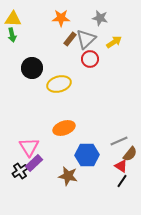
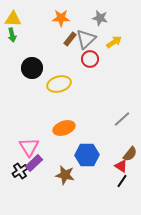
gray line: moved 3 px right, 22 px up; rotated 18 degrees counterclockwise
brown star: moved 3 px left, 1 px up
